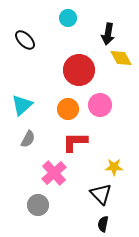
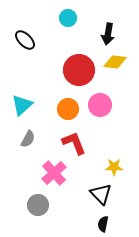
yellow diamond: moved 6 px left, 4 px down; rotated 55 degrees counterclockwise
red L-shape: moved 1 px left, 1 px down; rotated 68 degrees clockwise
